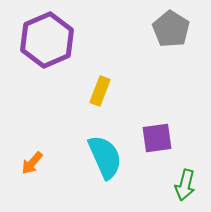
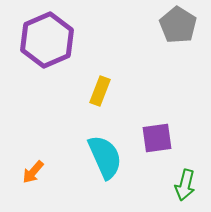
gray pentagon: moved 7 px right, 4 px up
orange arrow: moved 1 px right, 9 px down
